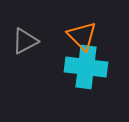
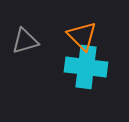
gray triangle: rotated 12 degrees clockwise
